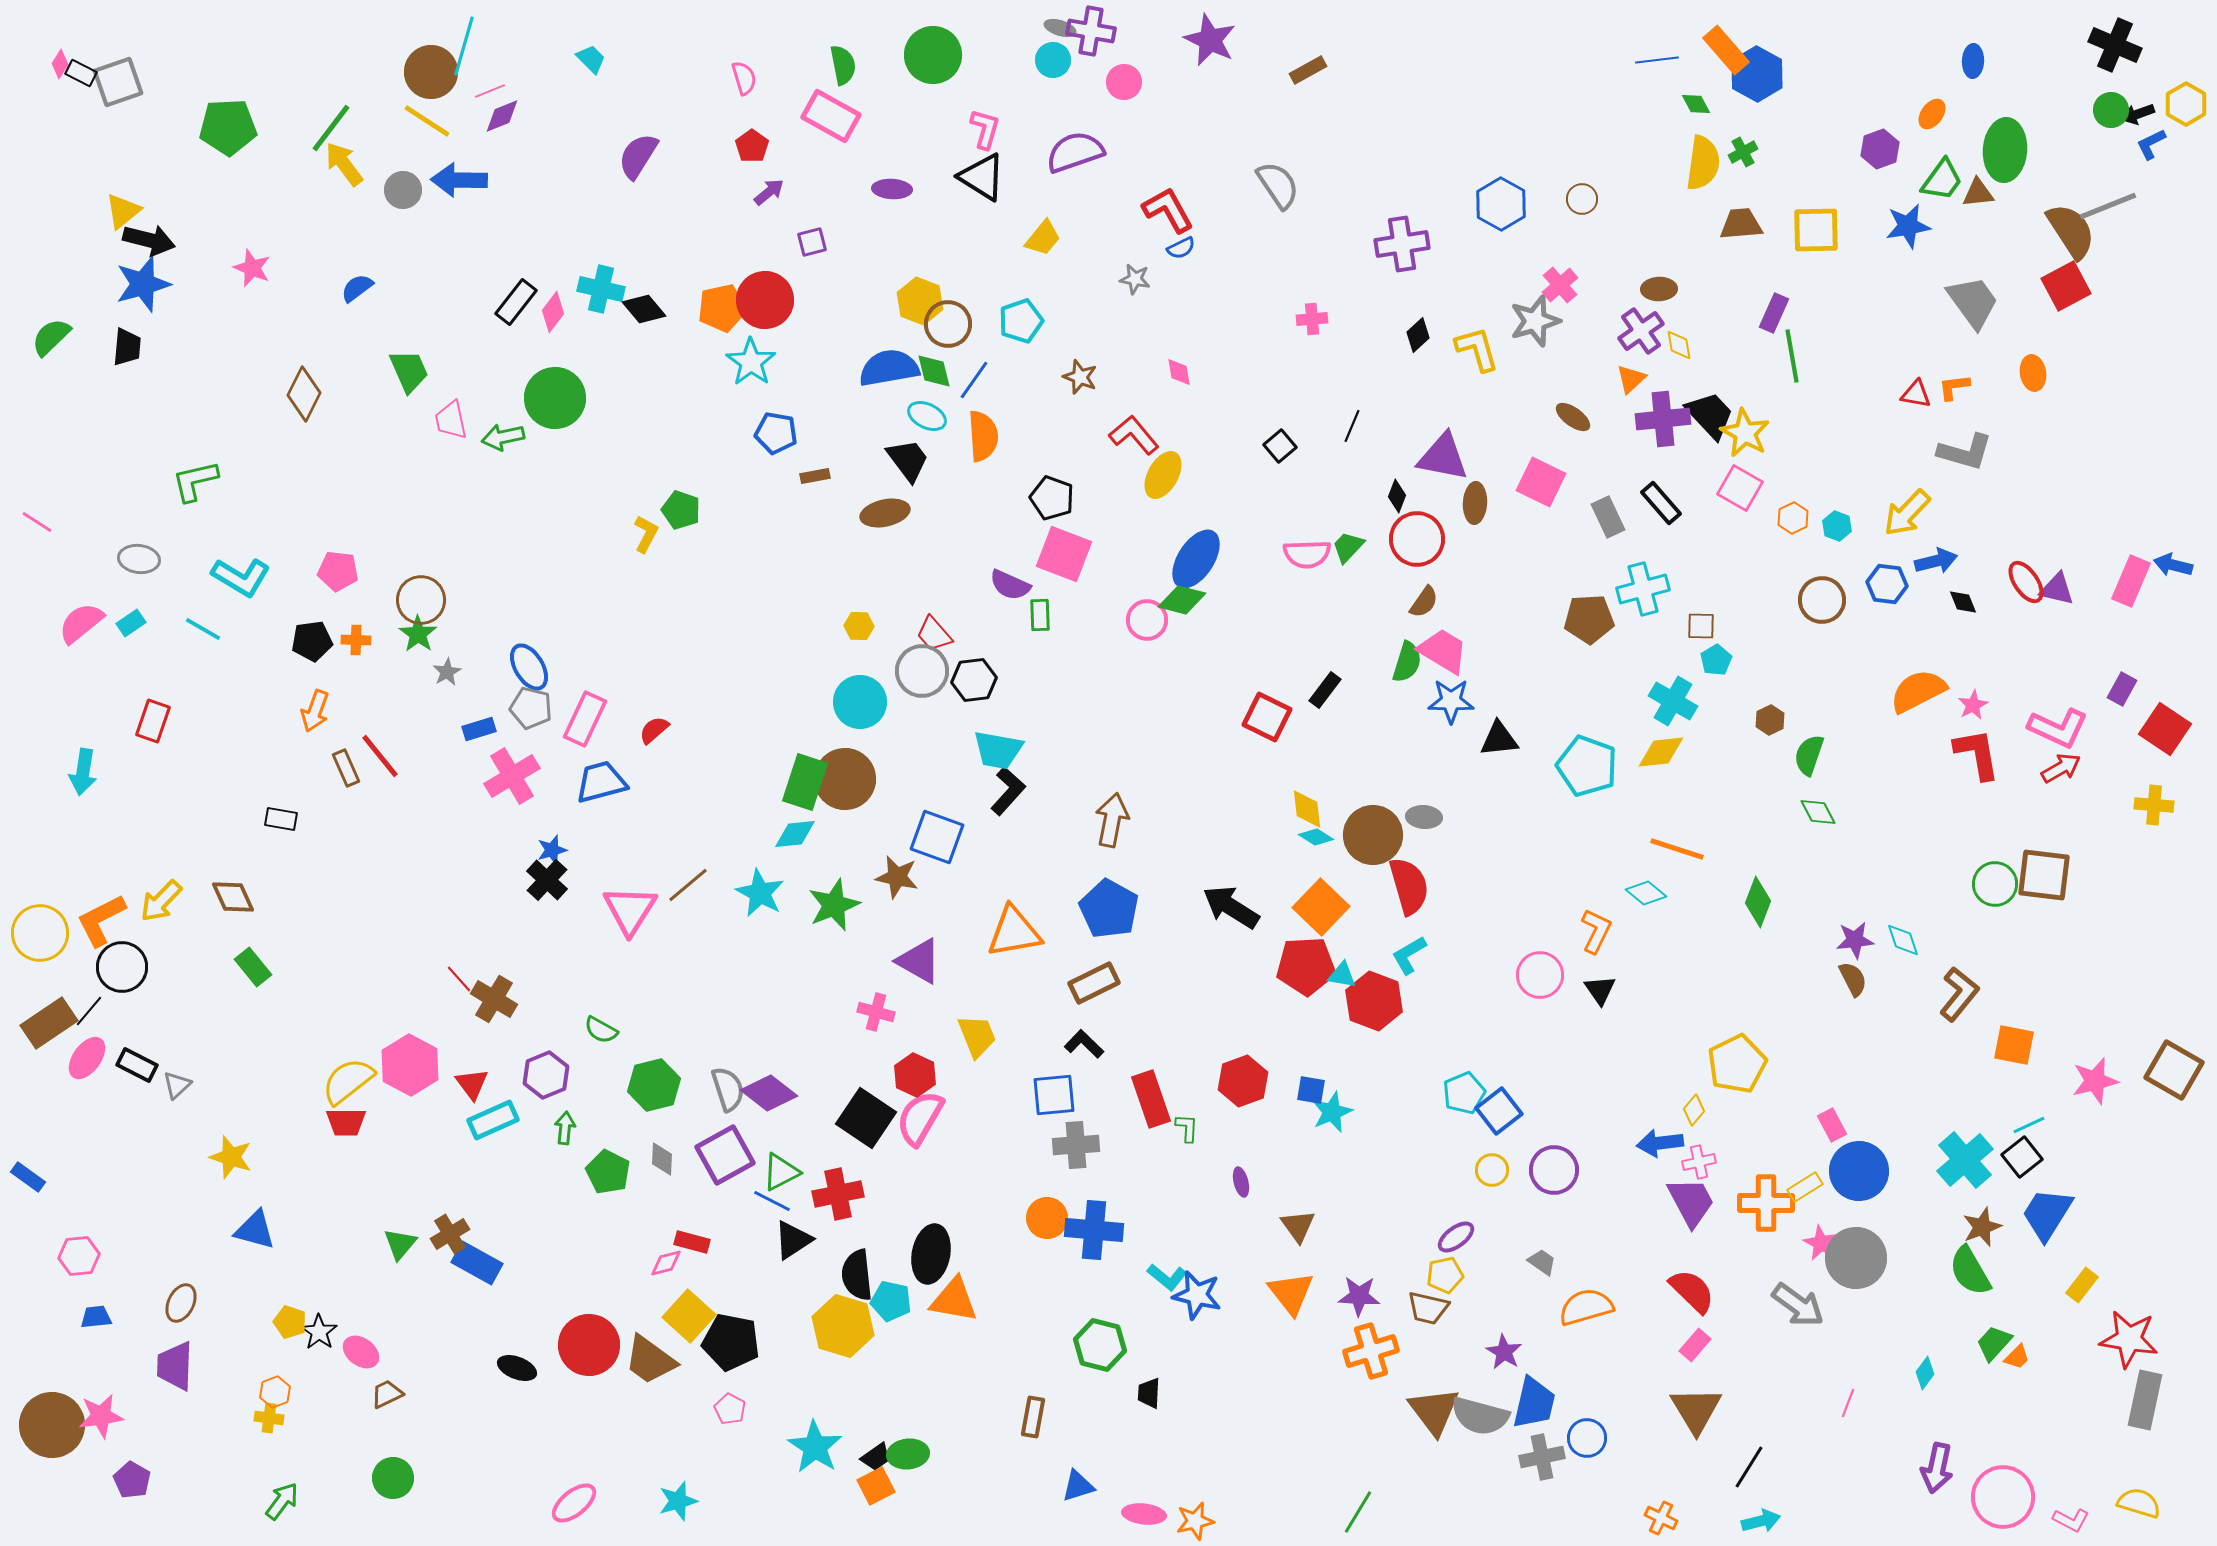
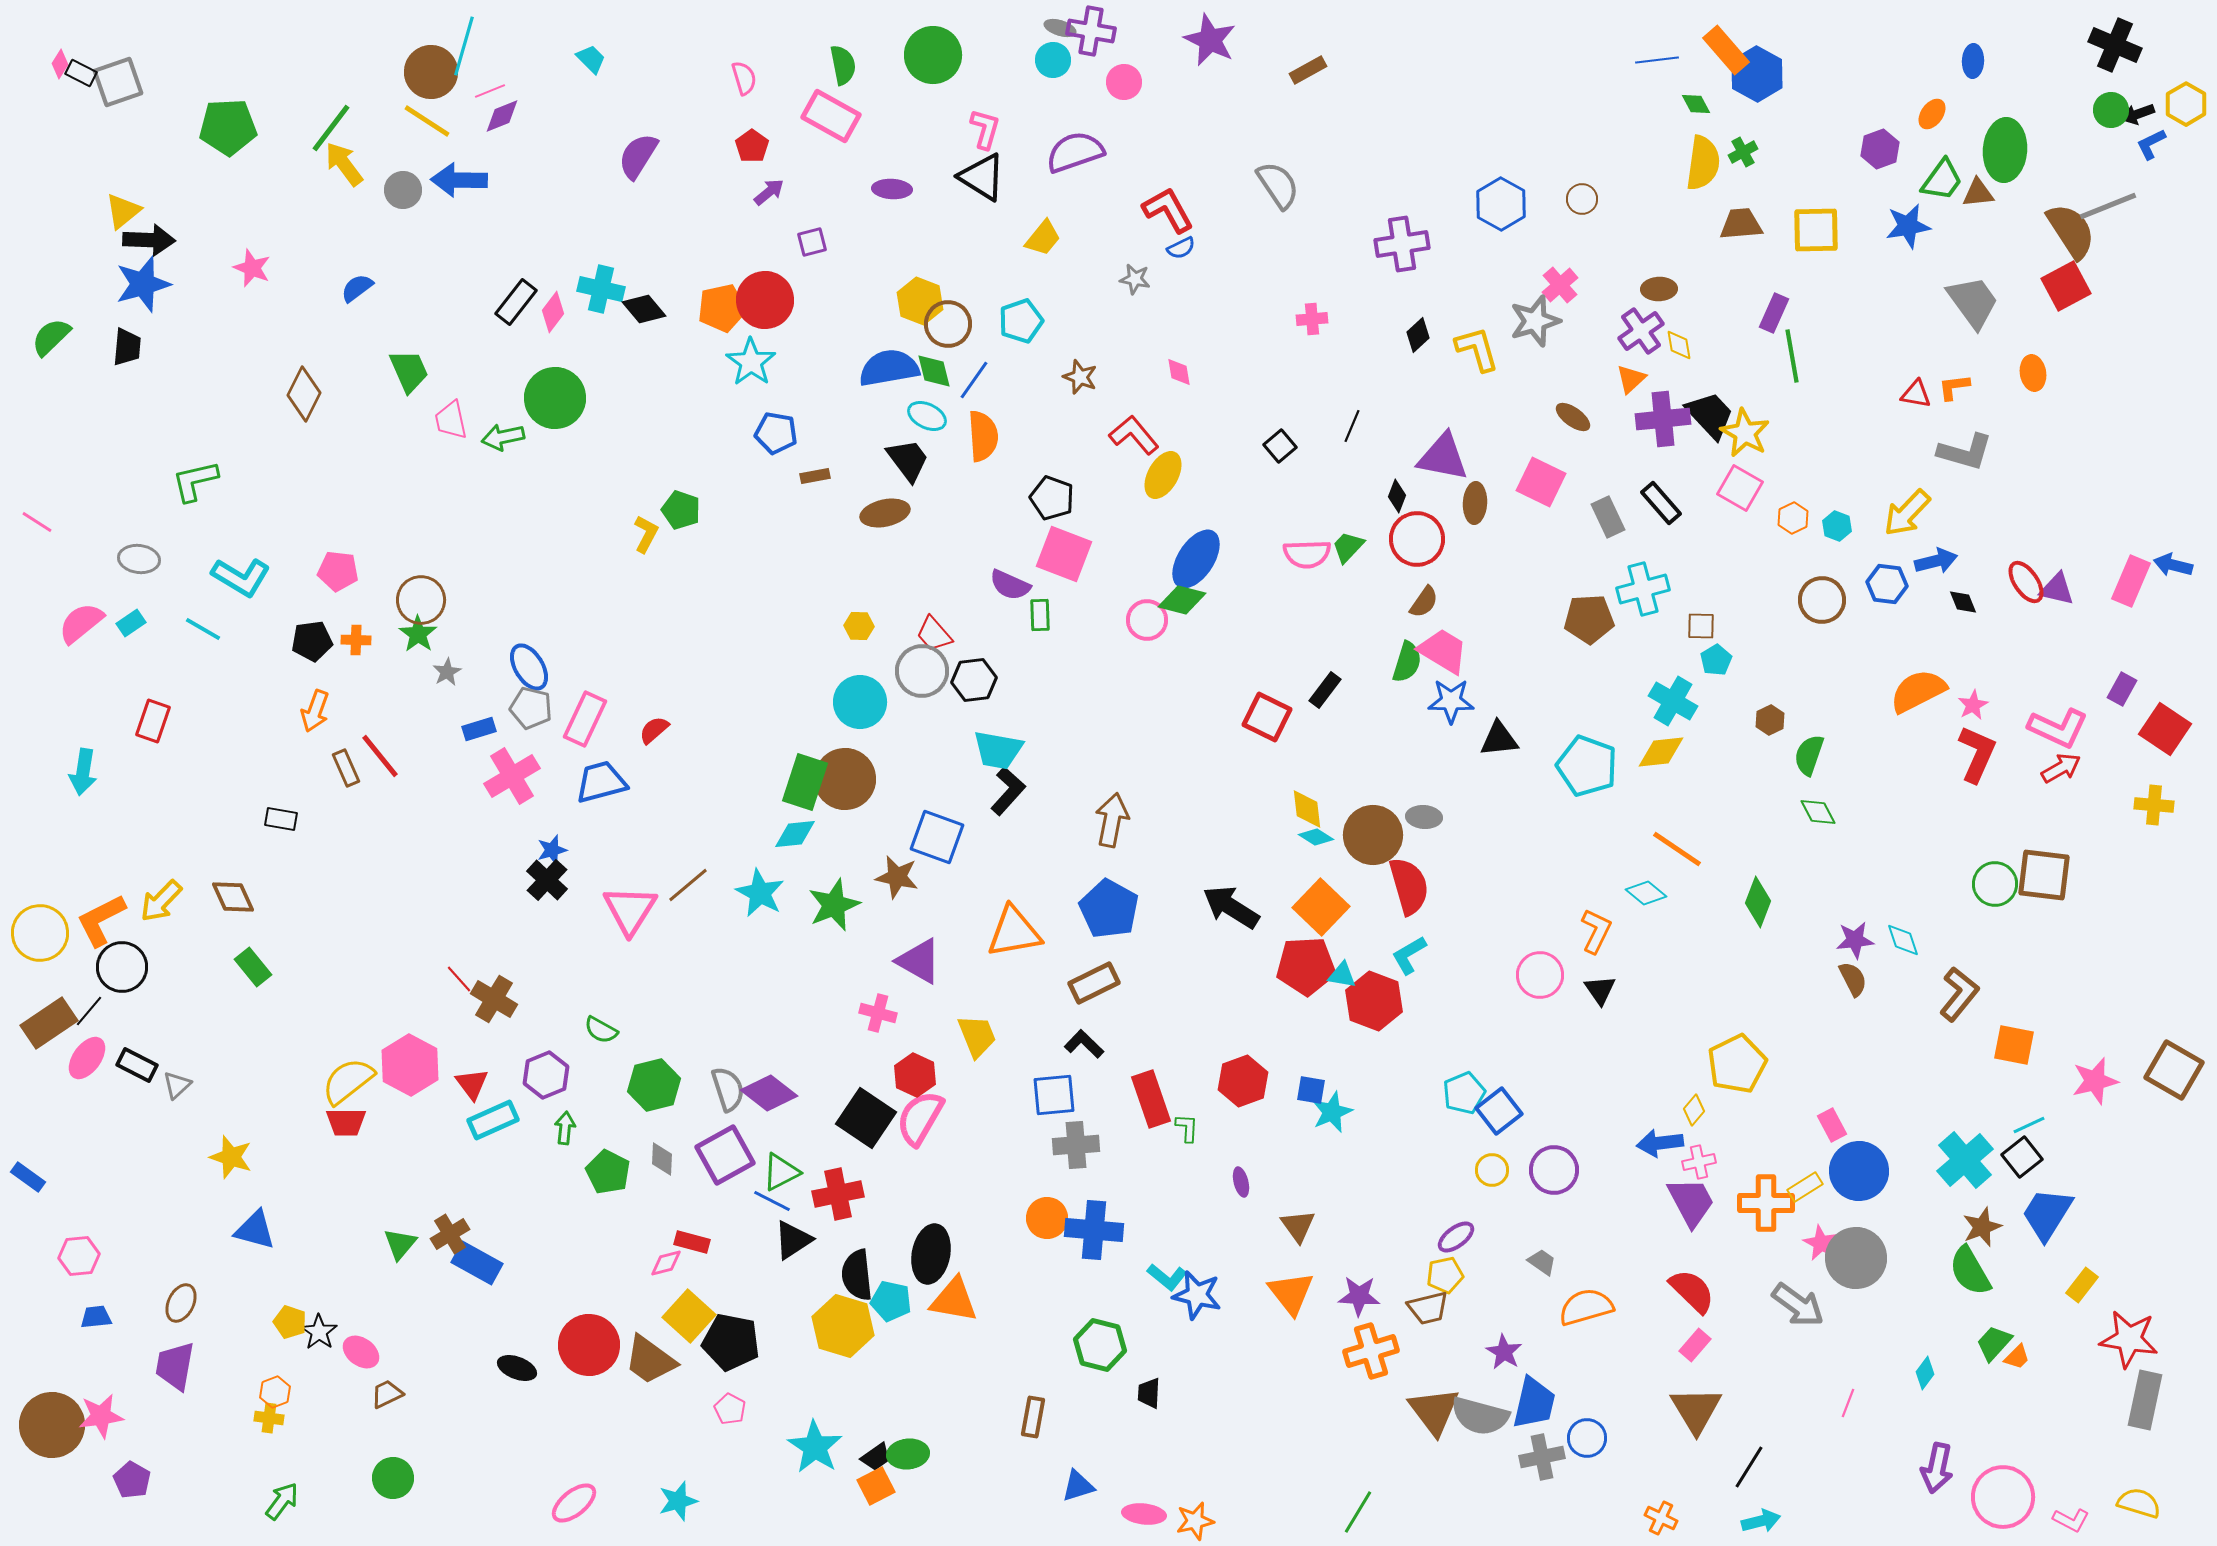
black arrow at (149, 240): rotated 12 degrees counterclockwise
red L-shape at (1977, 754): rotated 34 degrees clockwise
orange line at (1677, 849): rotated 16 degrees clockwise
pink cross at (876, 1012): moved 2 px right, 1 px down
brown trapezoid at (1428, 1308): rotated 27 degrees counterclockwise
purple trapezoid at (175, 1366): rotated 8 degrees clockwise
